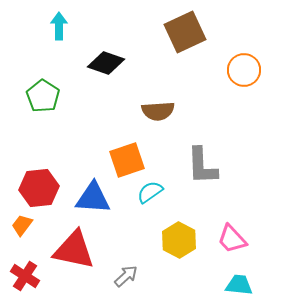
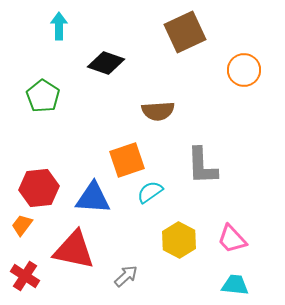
cyan trapezoid: moved 4 px left
